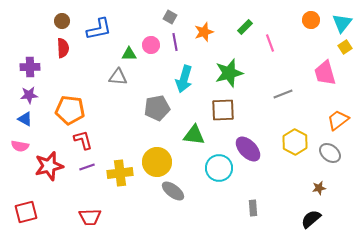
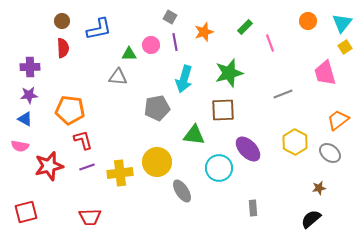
orange circle at (311, 20): moved 3 px left, 1 px down
gray ellipse at (173, 191): moved 9 px right; rotated 20 degrees clockwise
